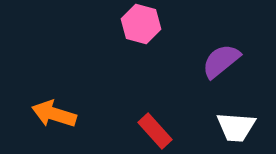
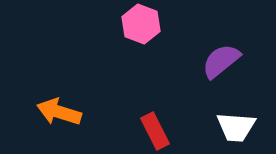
pink hexagon: rotated 6 degrees clockwise
orange arrow: moved 5 px right, 2 px up
red rectangle: rotated 15 degrees clockwise
